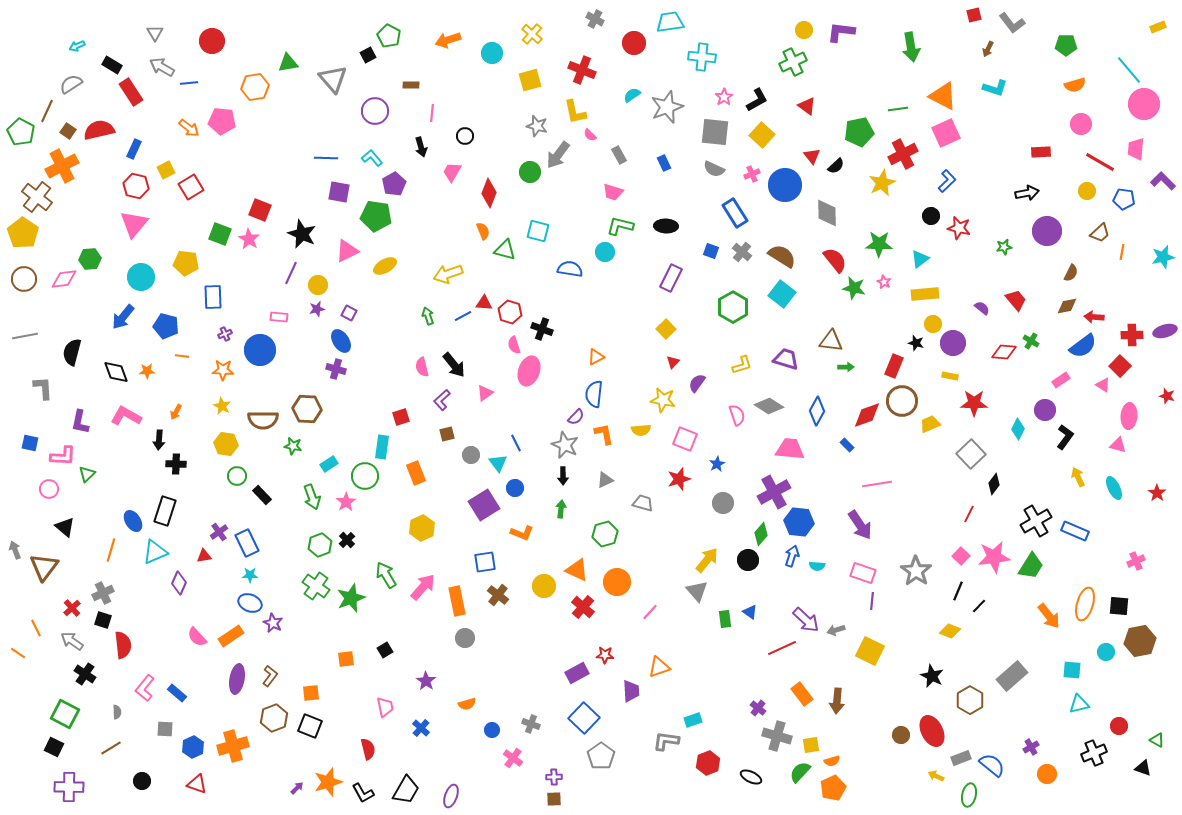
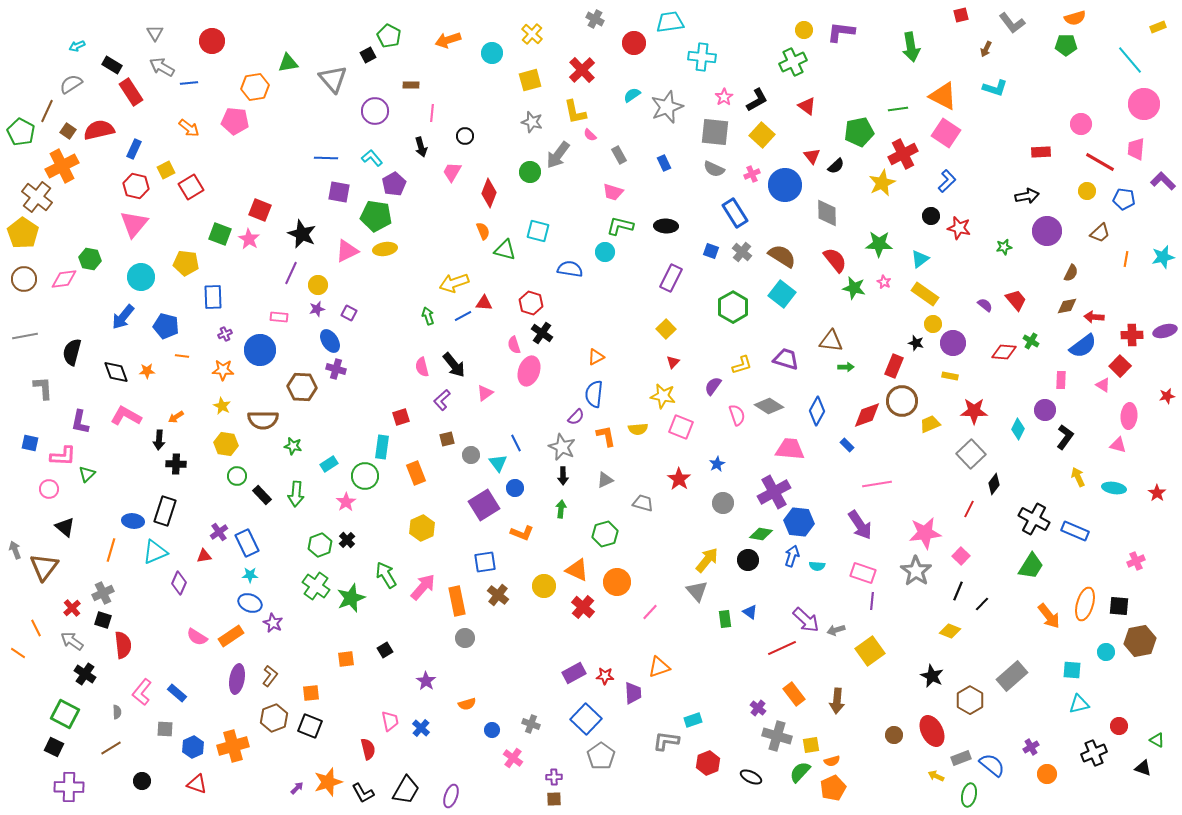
red square at (974, 15): moved 13 px left
brown arrow at (988, 49): moved 2 px left
red cross at (582, 70): rotated 24 degrees clockwise
cyan line at (1129, 70): moved 1 px right, 10 px up
orange semicircle at (1075, 85): moved 67 px up
pink pentagon at (222, 121): moved 13 px right
gray star at (537, 126): moved 5 px left, 4 px up
pink square at (946, 133): rotated 32 degrees counterclockwise
black arrow at (1027, 193): moved 3 px down
orange line at (1122, 252): moved 4 px right, 7 px down
green hexagon at (90, 259): rotated 15 degrees clockwise
yellow ellipse at (385, 266): moved 17 px up; rotated 20 degrees clockwise
yellow arrow at (448, 274): moved 6 px right, 9 px down
yellow rectangle at (925, 294): rotated 40 degrees clockwise
purple semicircle at (982, 308): moved 3 px right, 3 px up
red hexagon at (510, 312): moved 21 px right, 9 px up
black cross at (542, 329): moved 4 px down; rotated 15 degrees clockwise
blue ellipse at (341, 341): moved 11 px left
pink rectangle at (1061, 380): rotated 54 degrees counterclockwise
purple semicircle at (697, 383): moved 16 px right, 3 px down
red star at (1167, 396): rotated 28 degrees counterclockwise
yellow star at (663, 400): moved 4 px up
red star at (974, 403): moved 8 px down
brown hexagon at (307, 409): moved 5 px left, 22 px up
orange arrow at (176, 412): moved 5 px down; rotated 28 degrees clockwise
yellow semicircle at (641, 430): moved 3 px left, 1 px up
brown square at (447, 434): moved 5 px down
orange L-shape at (604, 434): moved 2 px right, 2 px down
pink square at (685, 439): moved 4 px left, 12 px up
gray star at (565, 445): moved 3 px left, 2 px down
red star at (679, 479): rotated 20 degrees counterclockwise
cyan ellipse at (1114, 488): rotated 55 degrees counterclockwise
green arrow at (312, 497): moved 16 px left, 3 px up; rotated 25 degrees clockwise
red line at (969, 514): moved 5 px up
blue ellipse at (133, 521): rotated 50 degrees counterclockwise
black cross at (1036, 521): moved 2 px left, 2 px up; rotated 32 degrees counterclockwise
green diamond at (761, 534): rotated 60 degrees clockwise
pink star at (994, 557): moved 69 px left, 24 px up
black line at (979, 606): moved 3 px right, 2 px up
pink semicircle at (197, 637): rotated 15 degrees counterclockwise
yellow square at (870, 651): rotated 28 degrees clockwise
red star at (605, 655): moved 21 px down
purple rectangle at (577, 673): moved 3 px left
pink L-shape at (145, 688): moved 3 px left, 4 px down
purple trapezoid at (631, 691): moved 2 px right, 2 px down
orange rectangle at (802, 694): moved 8 px left
pink trapezoid at (385, 707): moved 5 px right, 14 px down
blue square at (584, 718): moved 2 px right, 1 px down
brown circle at (901, 735): moved 7 px left
